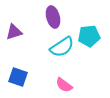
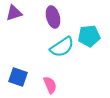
purple triangle: moved 19 px up
pink semicircle: moved 14 px left; rotated 150 degrees counterclockwise
